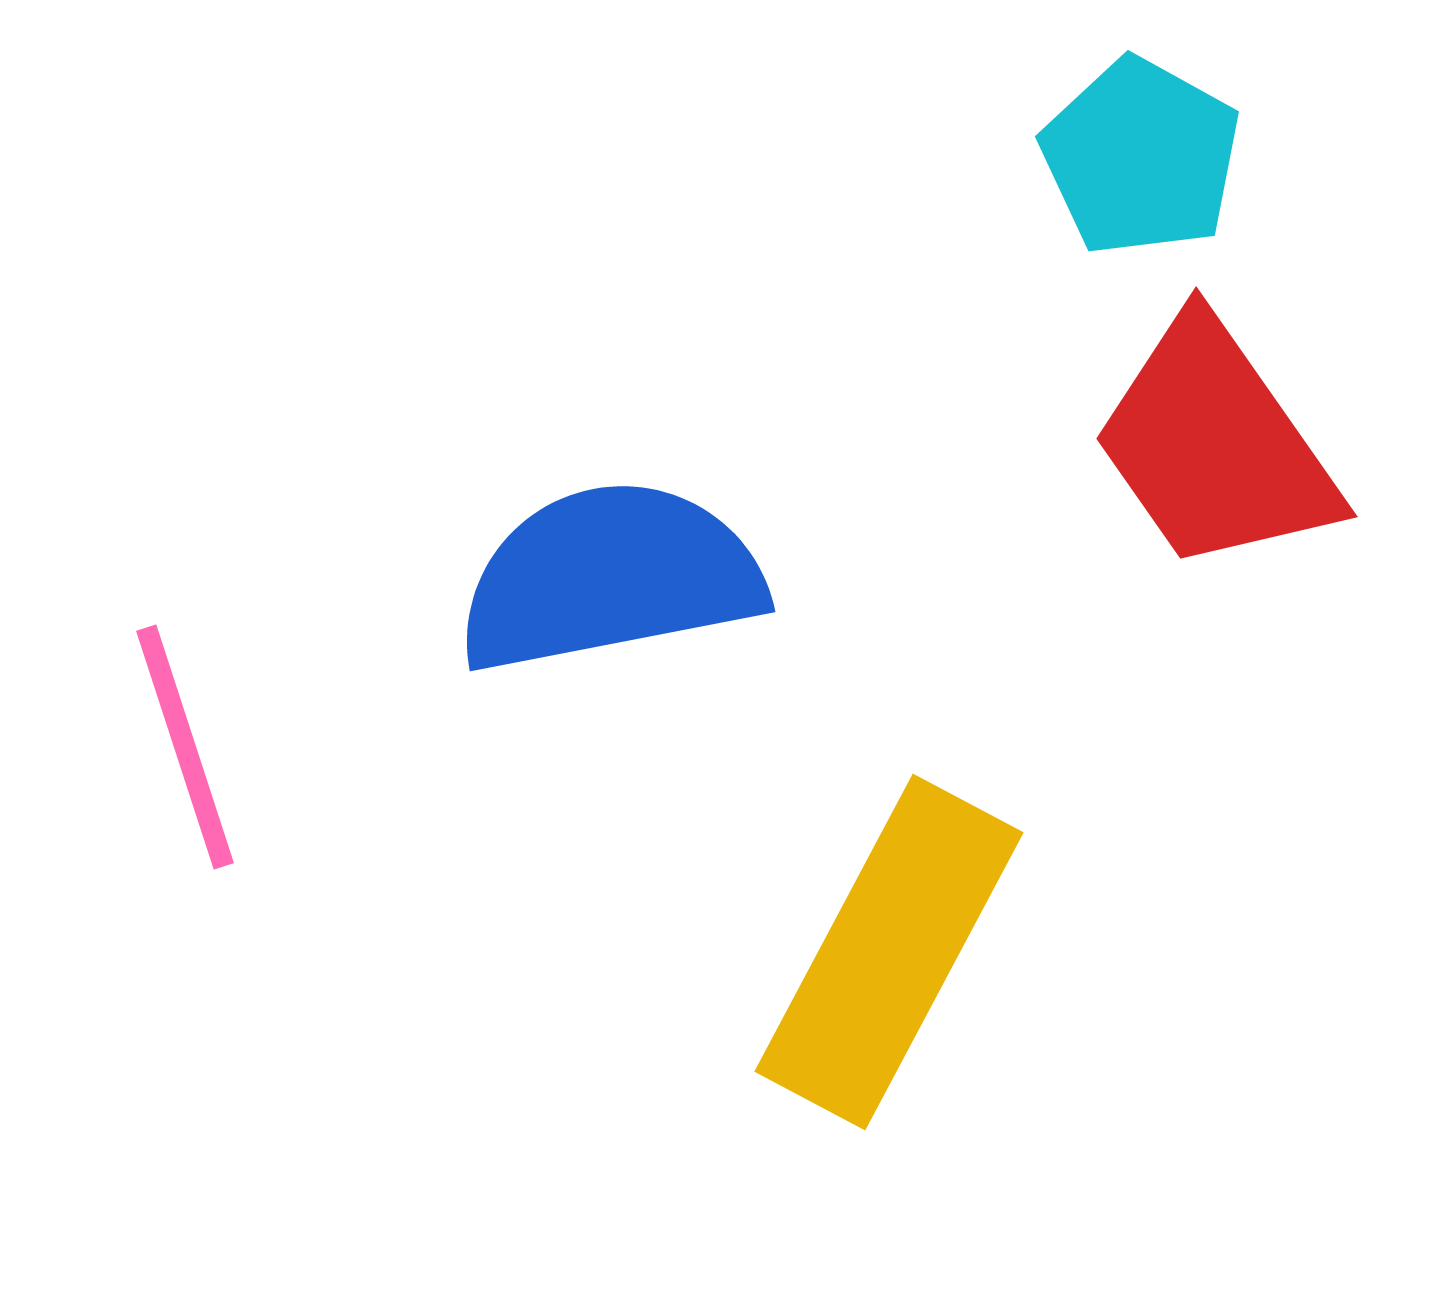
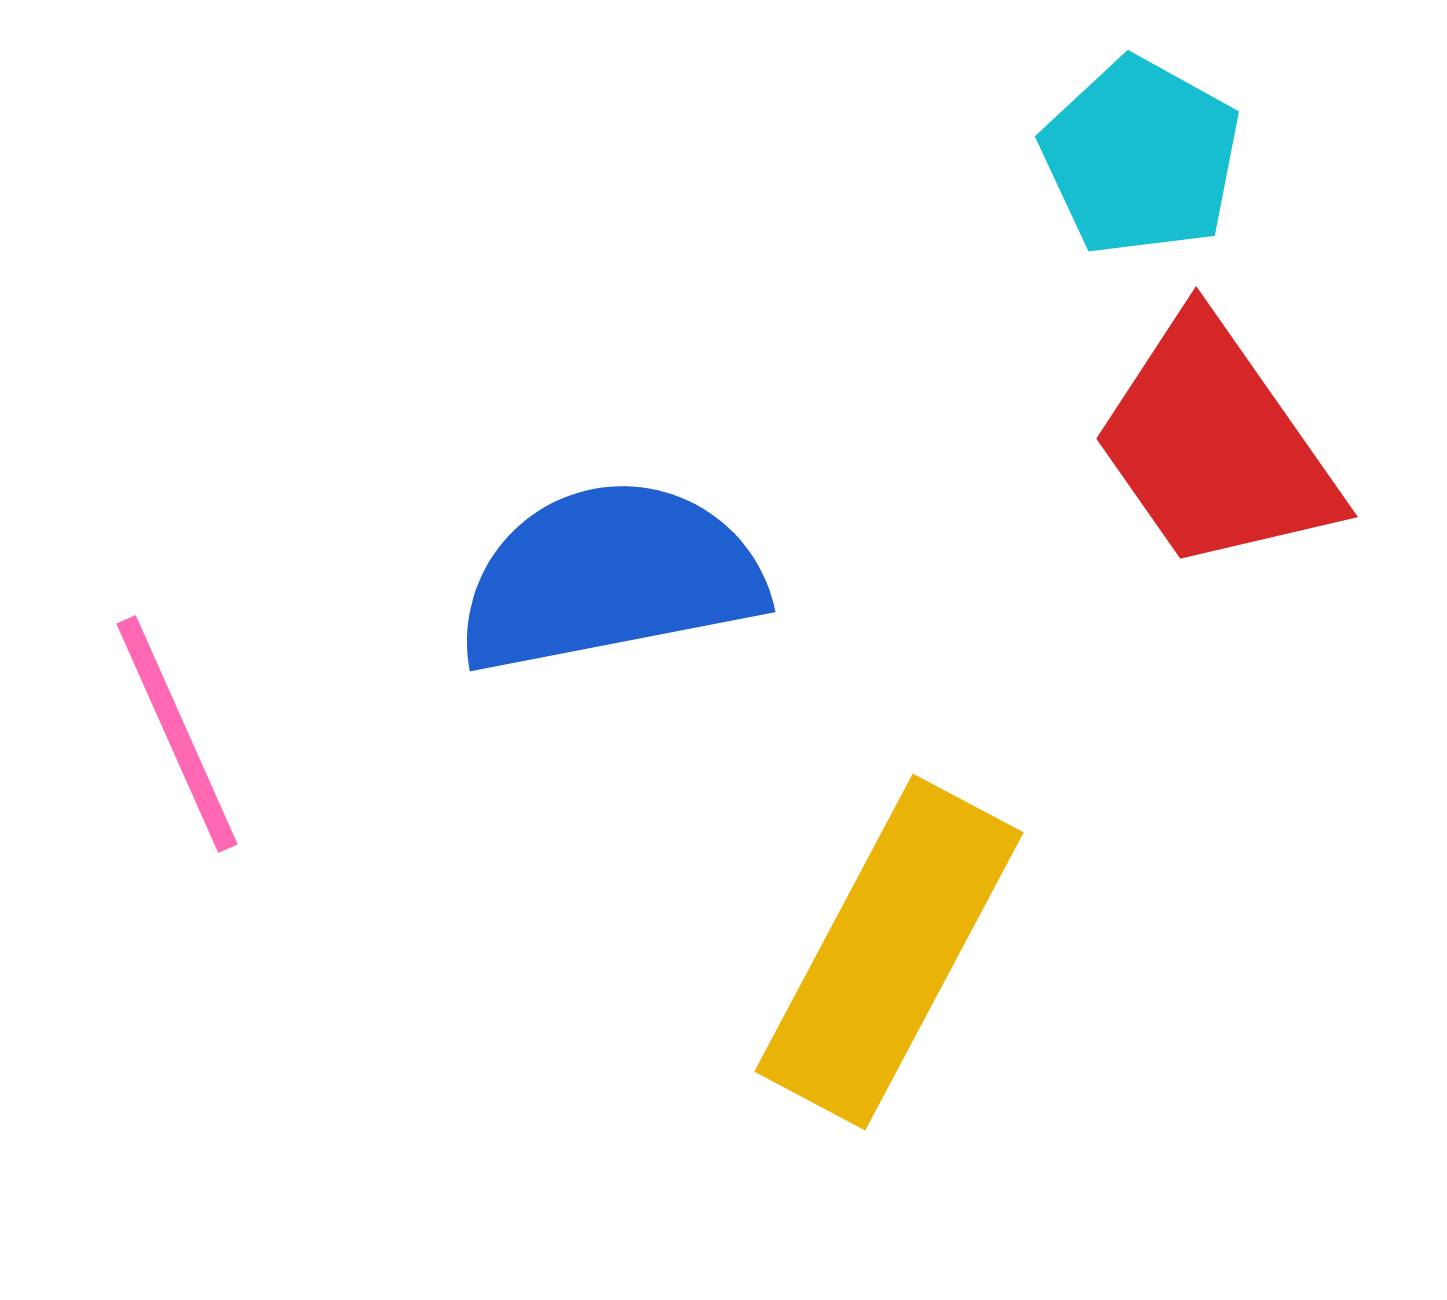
pink line: moved 8 px left, 13 px up; rotated 6 degrees counterclockwise
